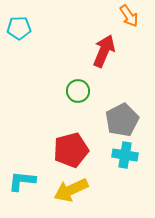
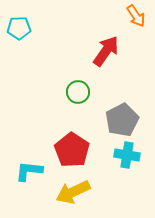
orange arrow: moved 7 px right
red arrow: moved 2 px right; rotated 12 degrees clockwise
green circle: moved 1 px down
red pentagon: moved 1 px right; rotated 24 degrees counterclockwise
cyan cross: moved 2 px right
cyan L-shape: moved 7 px right, 10 px up
yellow arrow: moved 2 px right, 2 px down
